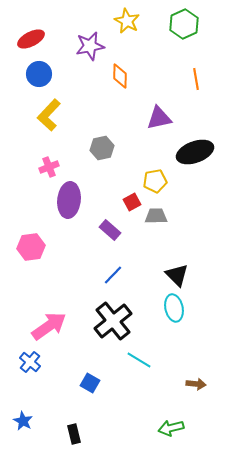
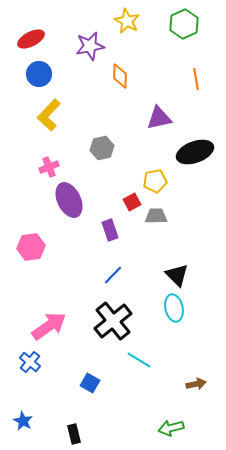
purple ellipse: rotated 32 degrees counterclockwise
purple rectangle: rotated 30 degrees clockwise
brown arrow: rotated 18 degrees counterclockwise
